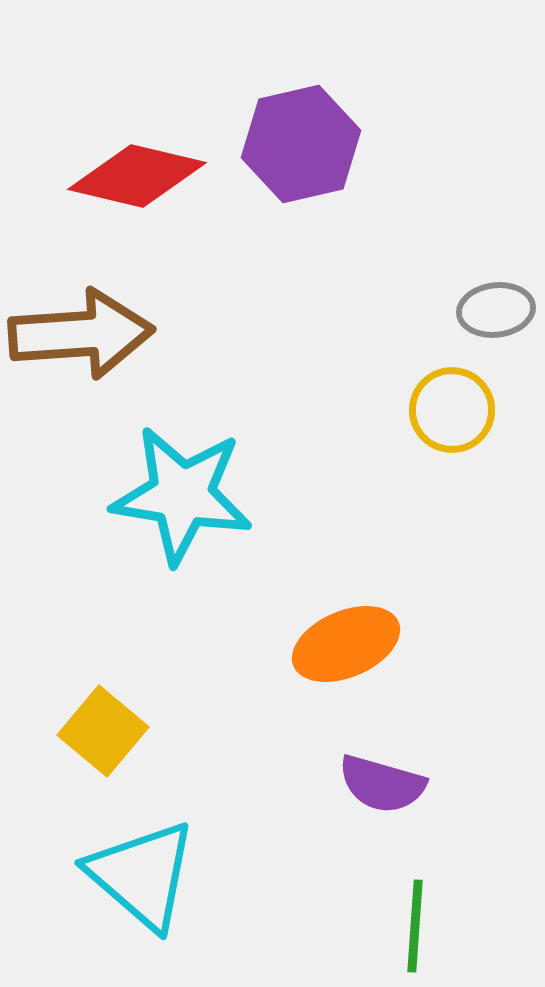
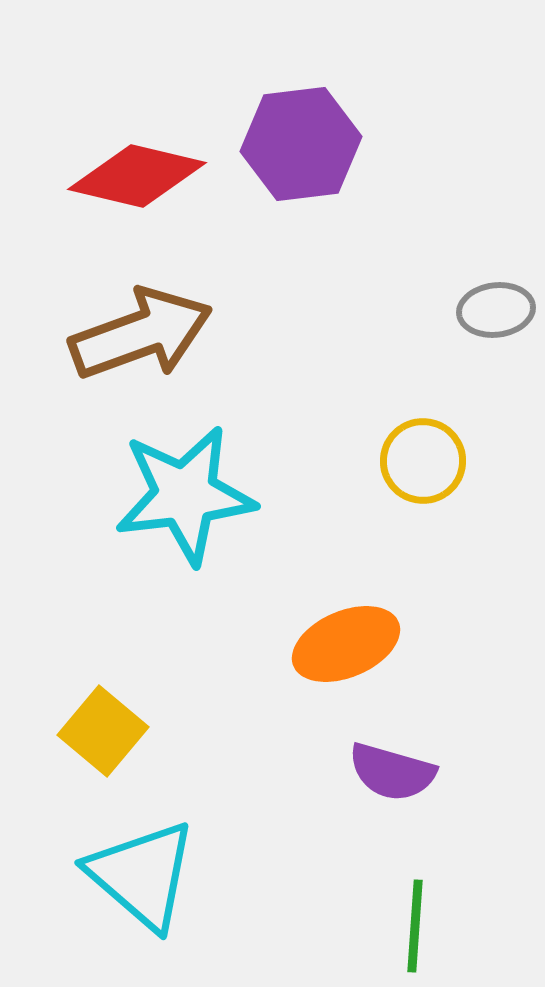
purple hexagon: rotated 6 degrees clockwise
brown arrow: moved 60 px right; rotated 16 degrees counterclockwise
yellow circle: moved 29 px left, 51 px down
cyan star: moved 3 px right; rotated 16 degrees counterclockwise
purple semicircle: moved 10 px right, 12 px up
